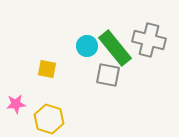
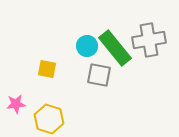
gray cross: rotated 24 degrees counterclockwise
gray square: moved 9 px left
